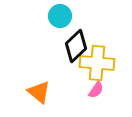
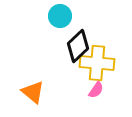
black diamond: moved 2 px right
orange triangle: moved 6 px left
